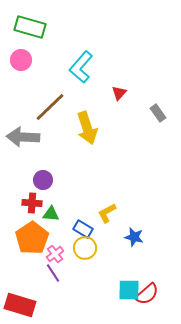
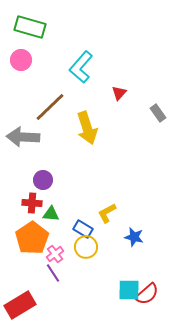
yellow circle: moved 1 px right, 1 px up
red rectangle: rotated 48 degrees counterclockwise
